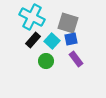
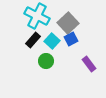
cyan cross: moved 5 px right, 1 px up
gray square: rotated 30 degrees clockwise
blue square: rotated 16 degrees counterclockwise
purple rectangle: moved 13 px right, 5 px down
